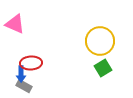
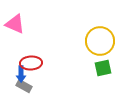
green square: rotated 18 degrees clockwise
